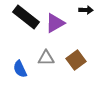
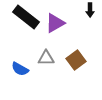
black arrow: moved 4 px right; rotated 88 degrees clockwise
blue semicircle: rotated 36 degrees counterclockwise
